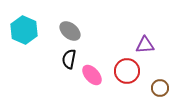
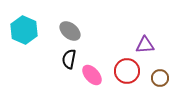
brown circle: moved 10 px up
